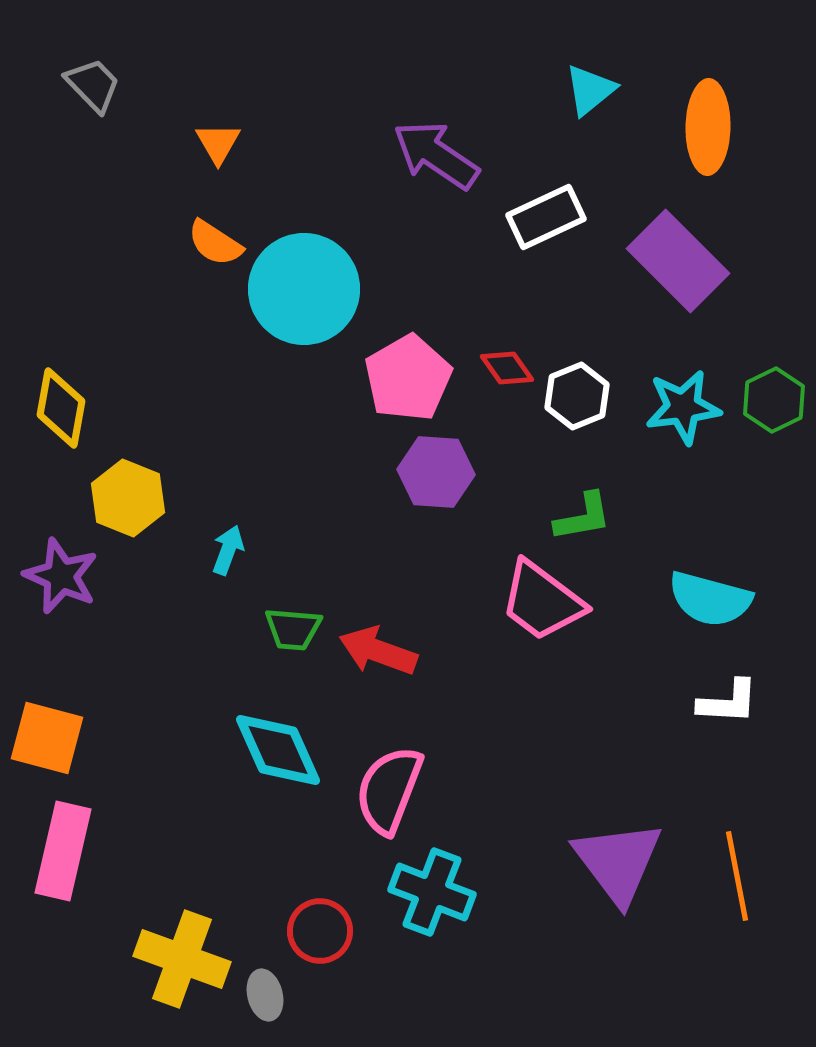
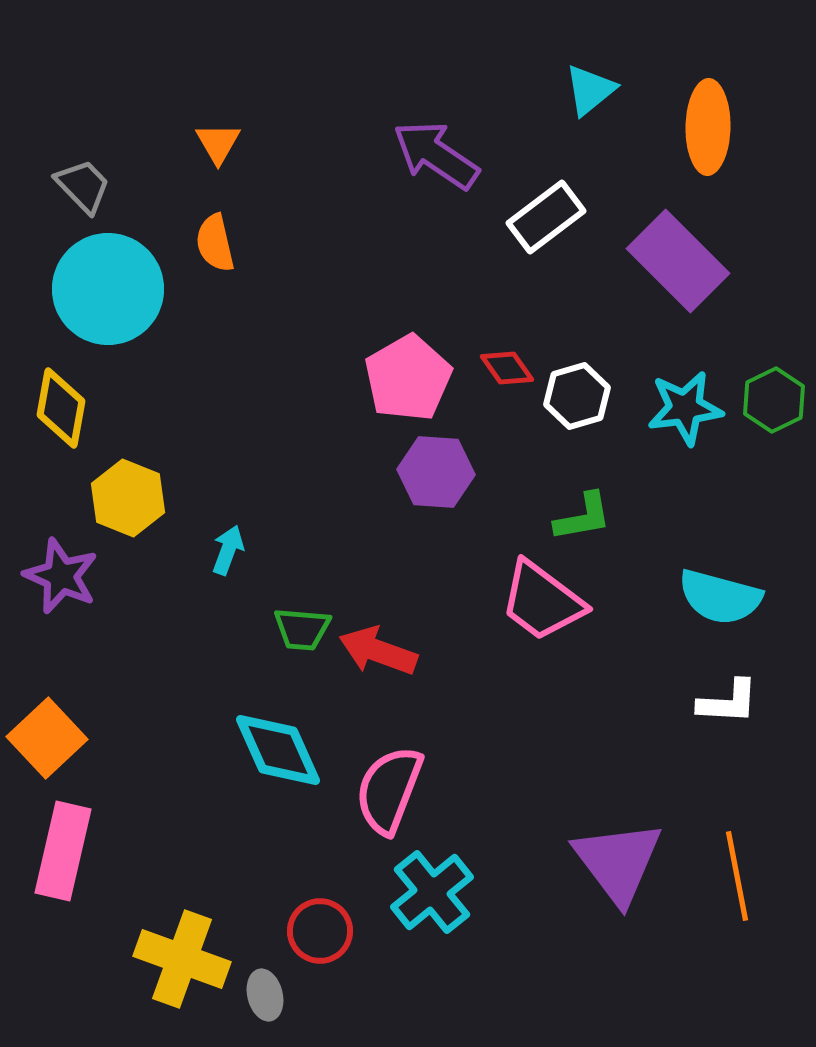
gray trapezoid: moved 10 px left, 101 px down
white rectangle: rotated 12 degrees counterclockwise
orange semicircle: rotated 44 degrees clockwise
cyan circle: moved 196 px left
white hexagon: rotated 6 degrees clockwise
cyan star: moved 2 px right, 1 px down
cyan semicircle: moved 10 px right, 2 px up
green trapezoid: moved 9 px right
orange square: rotated 32 degrees clockwise
cyan cross: rotated 30 degrees clockwise
